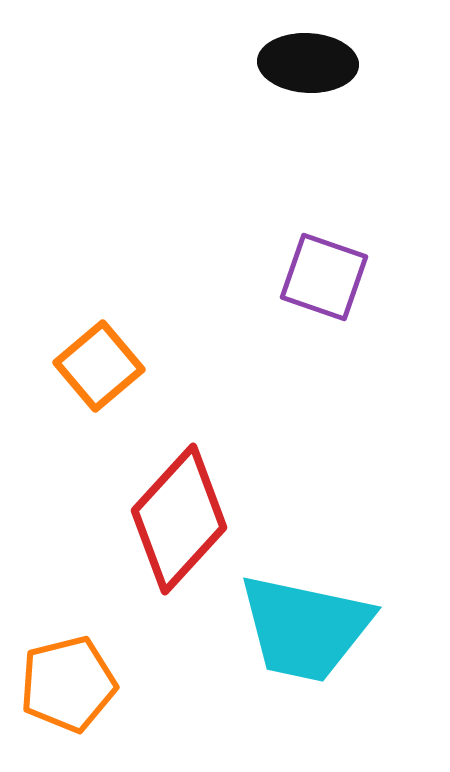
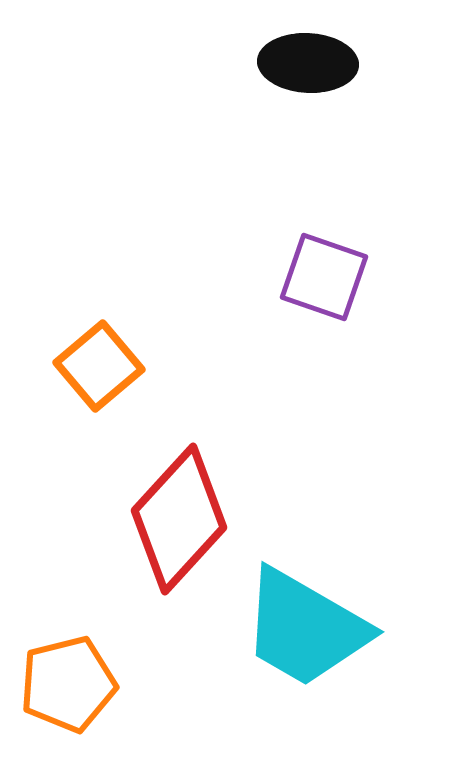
cyan trapezoid: rotated 18 degrees clockwise
